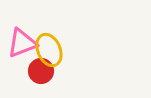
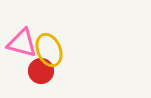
pink triangle: rotated 36 degrees clockwise
